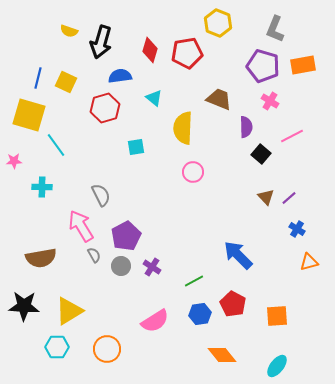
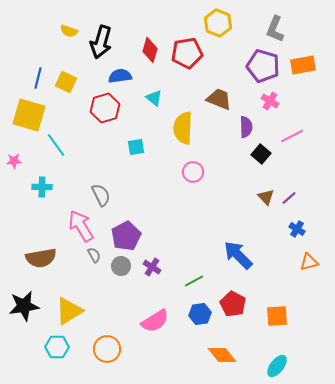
black star at (24, 306): rotated 12 degrees counterclockwise
